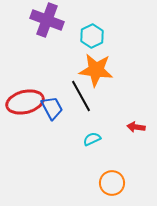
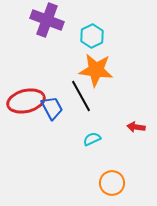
red ellipse: moved 1 px right, 1 px up
